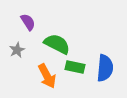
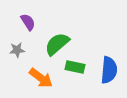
green semicircle: rotated 68 degrees counterclockwise
gray star: rotated 21 degrees clockwise
blue semicircle: moved 4 px right, 2 px down
orange arrow: moved 6 px left, 2 px down; rotated 25 degrees counterclockwise
